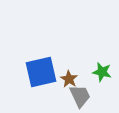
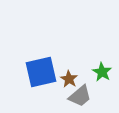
green star: rotated 18 degrees clockwise
gray trapezoid: rotated 75 degrees clockwise
